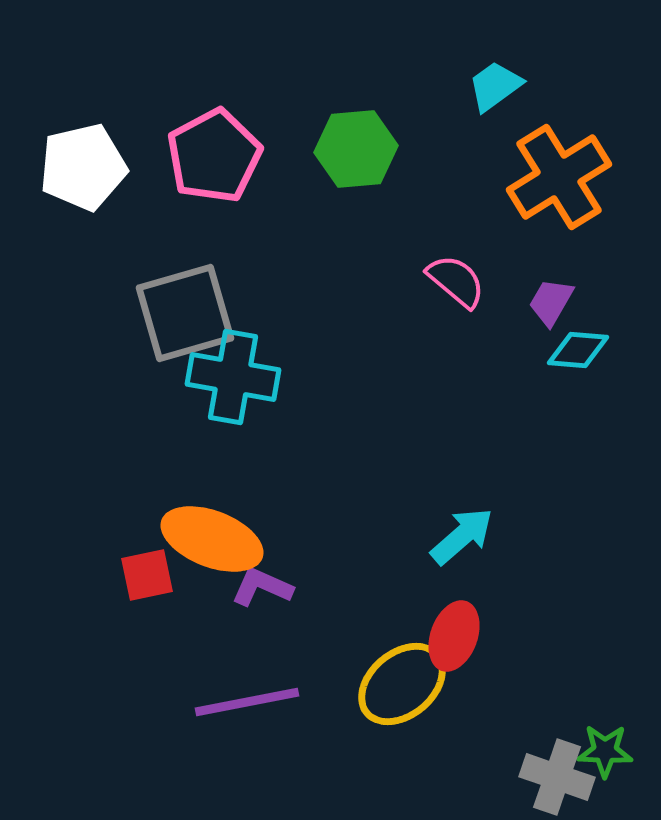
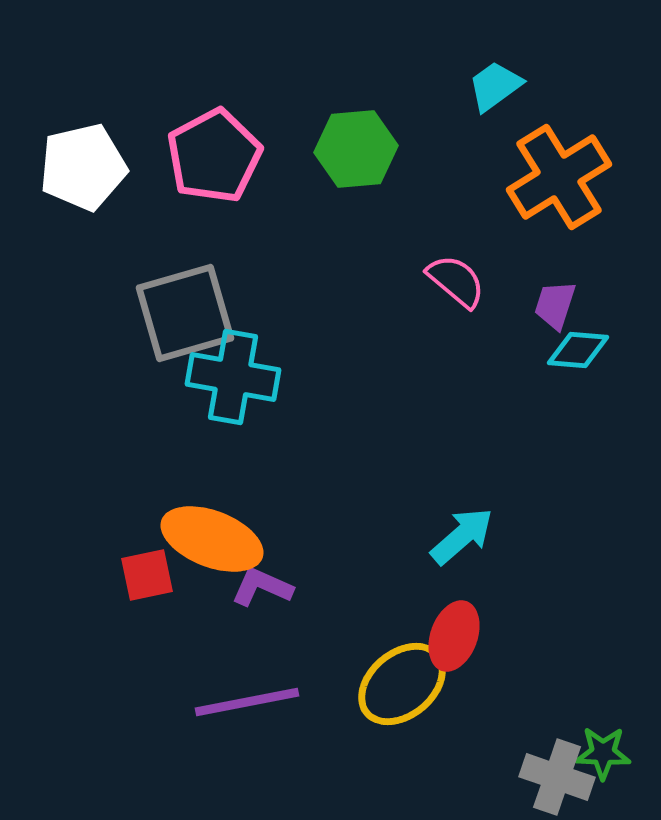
purple trapezoid: moved 4 px right, 3 px down; rotated 12 degrees counterclockwise
green star: moved 2 px left, 2 px down
